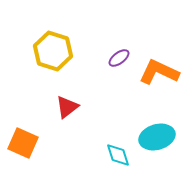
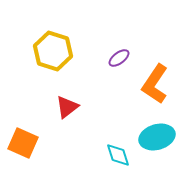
orange L-shape: moved 4 px left, 12 px down; rotated 81 degrees counterclockwise
